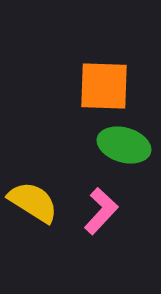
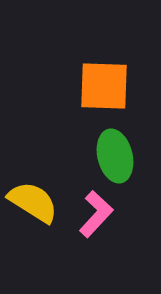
green ellipse: moved 9 px left, 11 px down; rotated 60 degrees clockwise
pink L-shape: moved 5 px left, 3 px down
